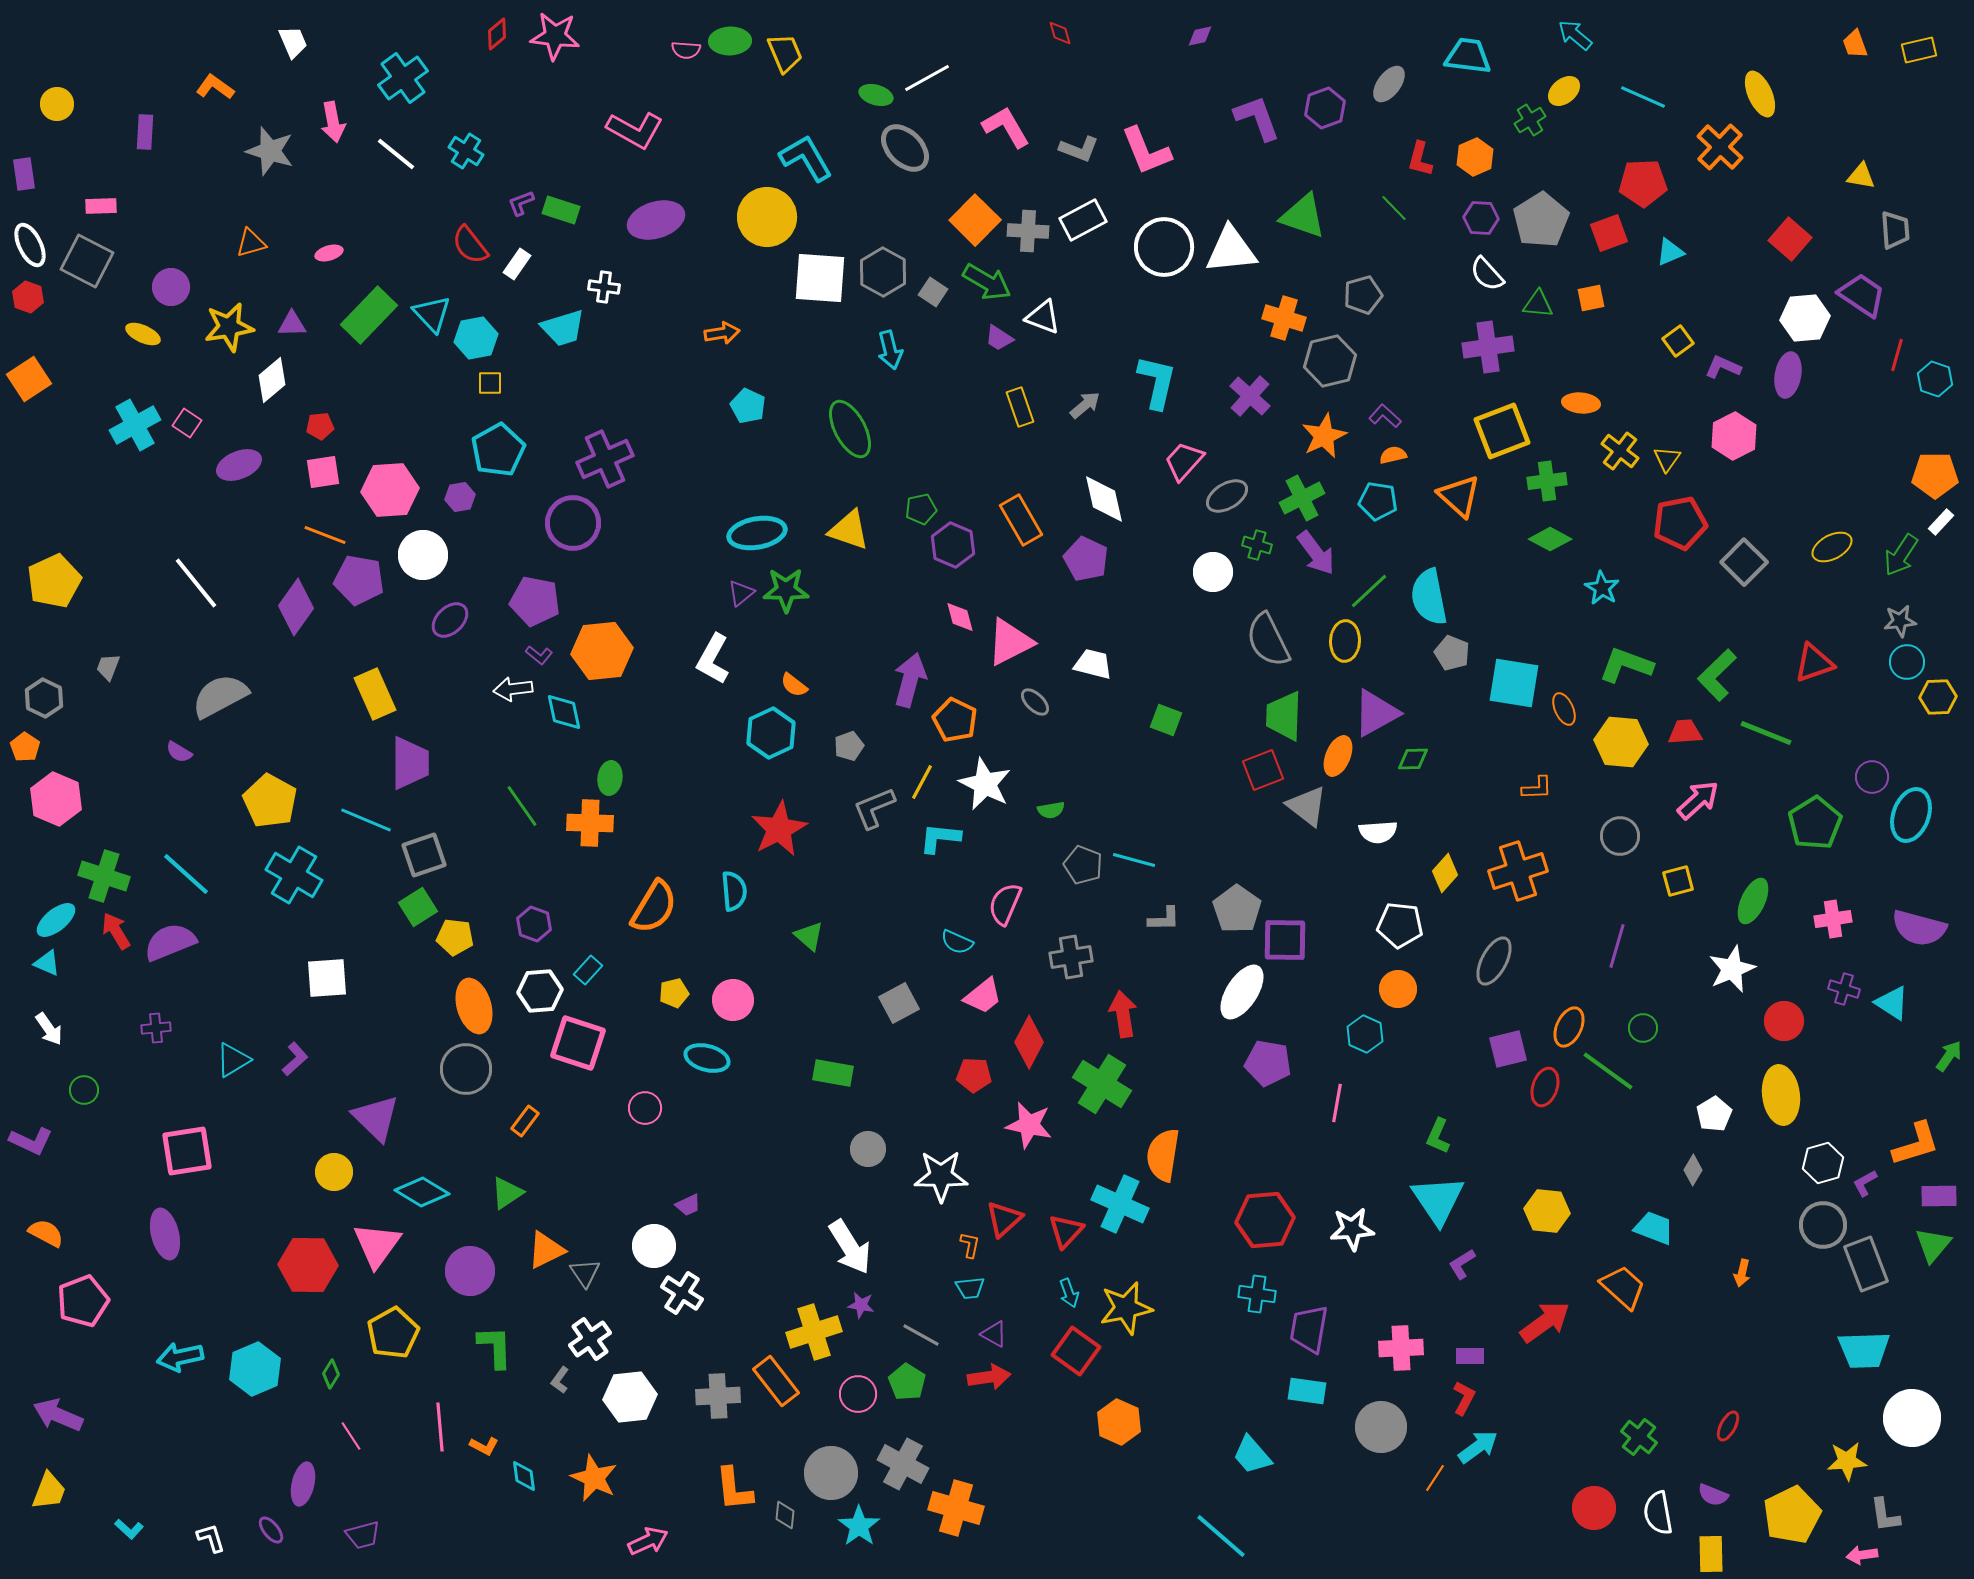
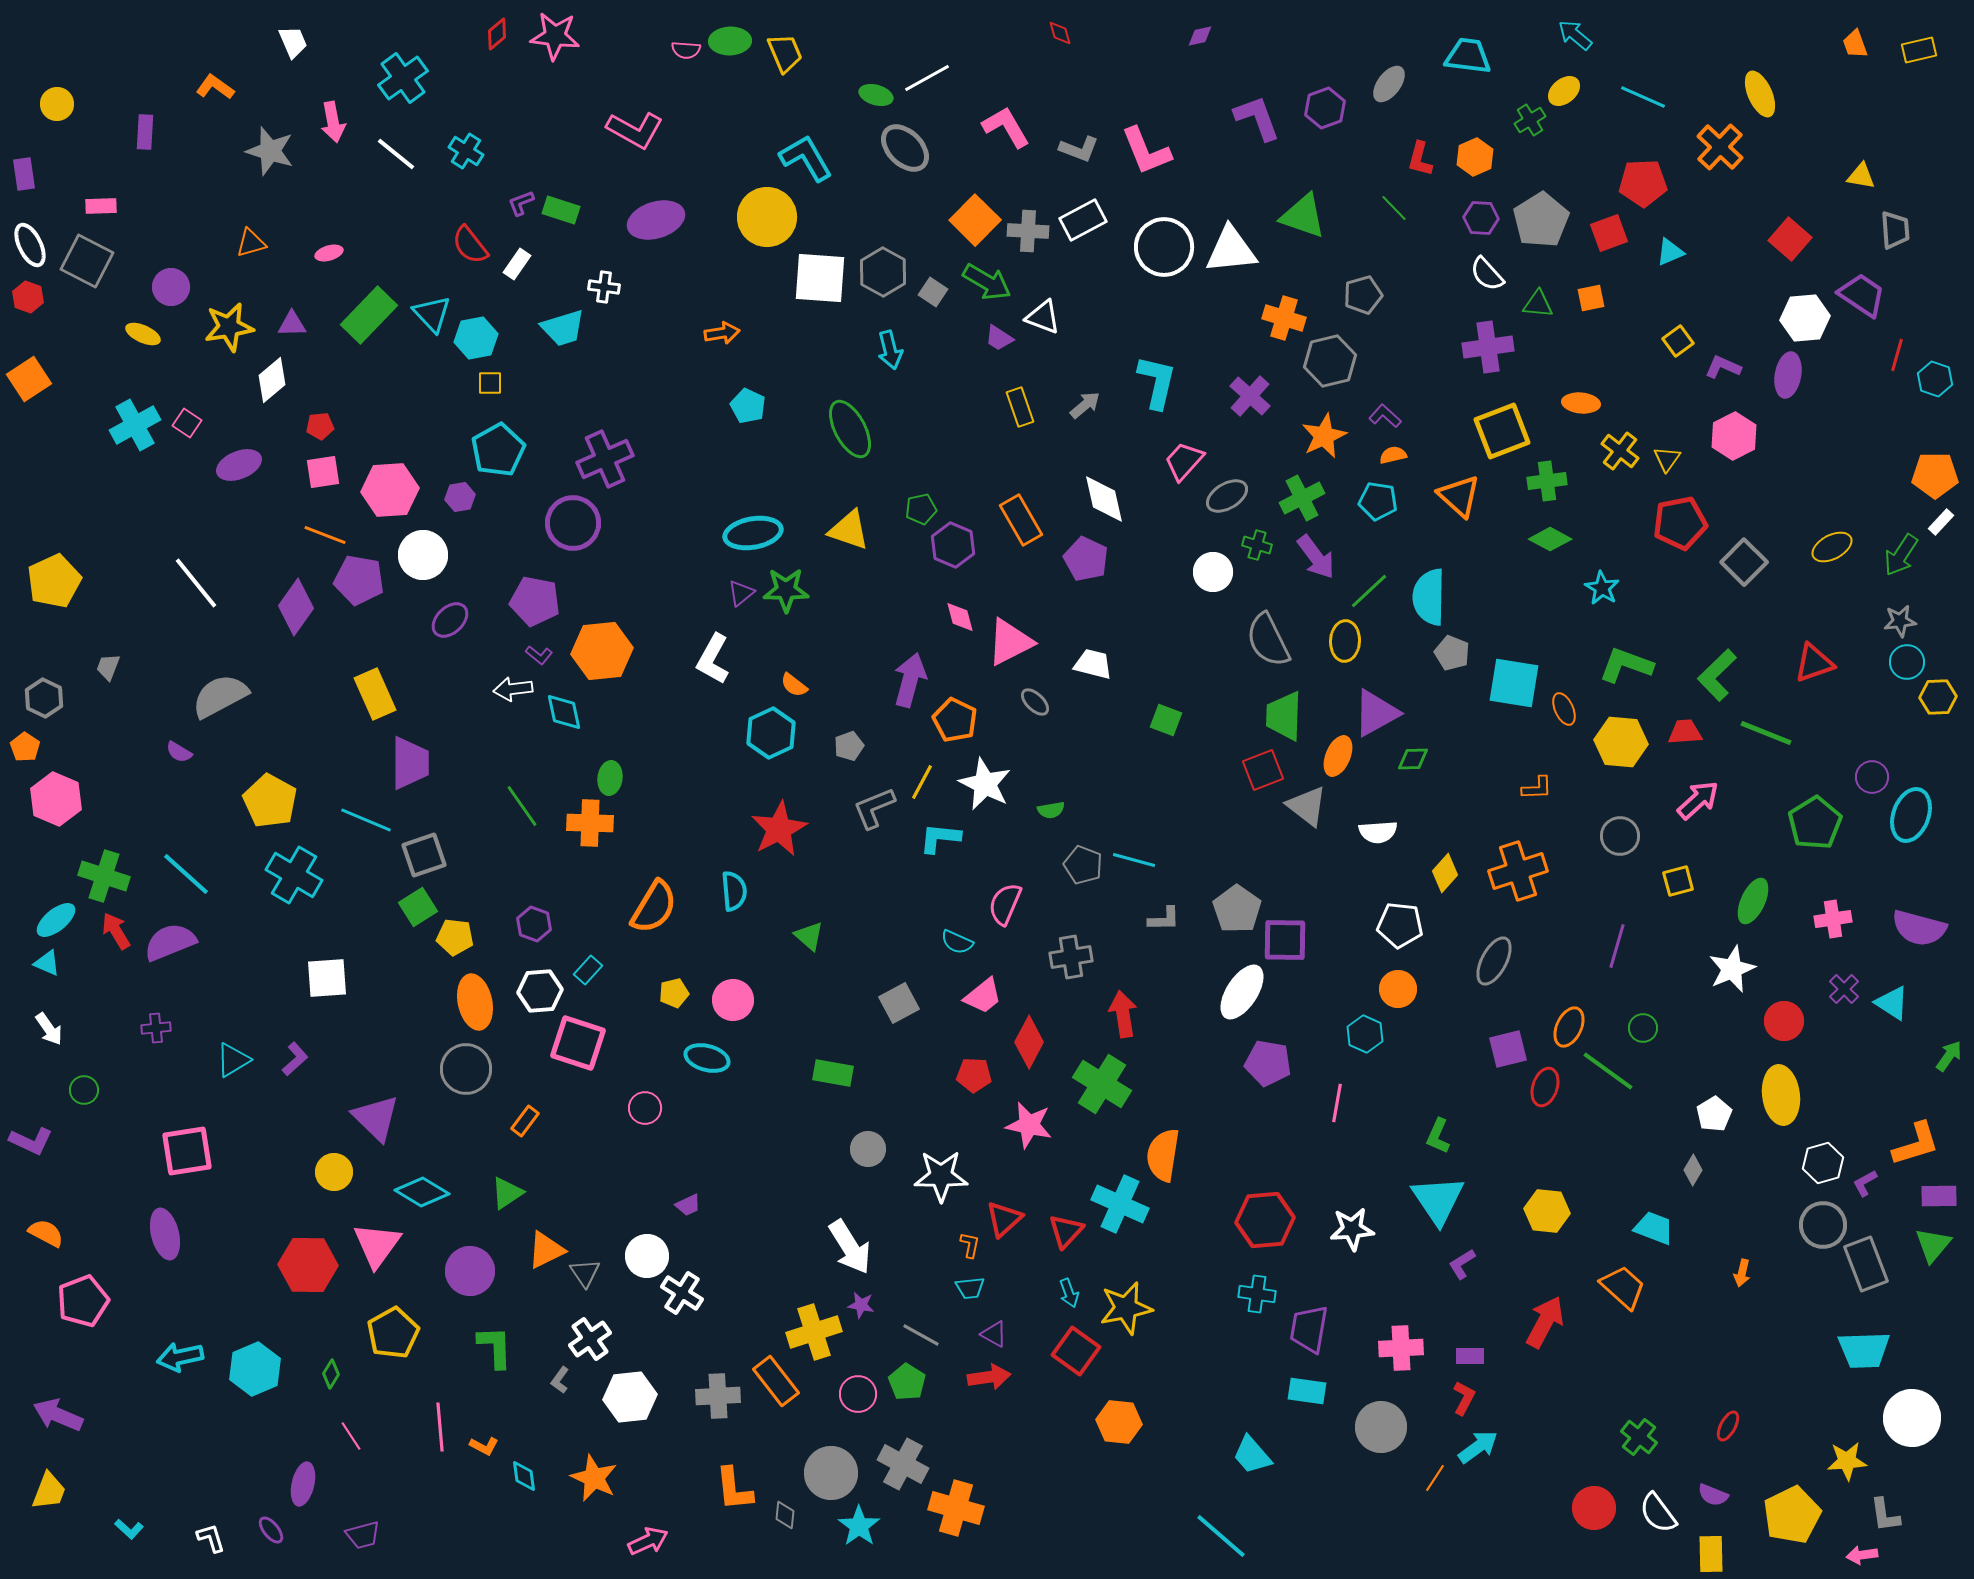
cyan ellipse at (757, 533): moved 4 px left
purple arrow at (1316, 553): moved 4 px down
cyan semicircle at (1429, 597): rotated 12 degrees clockwise
purple cross at (1844, 989): rotated 28 degrees clockwise
orange ellipse at (474, 1006): moved 1 px right, 4 px up; rotated 4 degrees clockwise
white circle at (654, 1246): moved 7 px left, 10 px down
red arrow at (1545, 1322): rotated 26 degrees counterclockwise
orange hexagon at (1119, 1422): rotated 18 degrees counterclockwise
white semicircle at (1658, 1513): rotated 27 degrees counterclockwise
